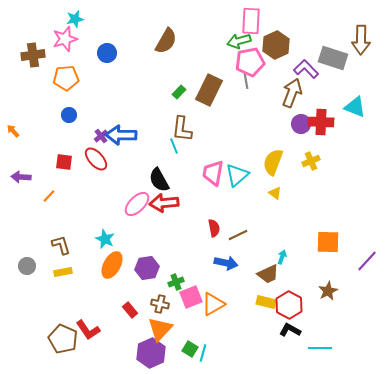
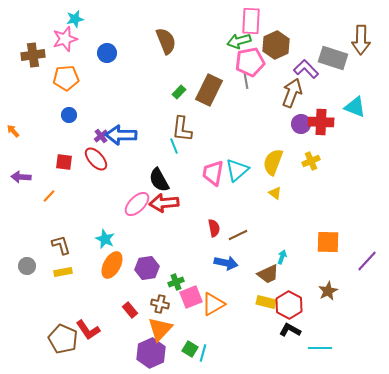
brown semicircle at (166, 41): rotated 52 degrees counterclockwise
cyan triangle at (237, 175): moved 5 px up
